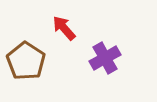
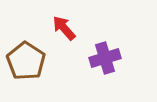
purple cross: rotated 12 degrees clockwise
